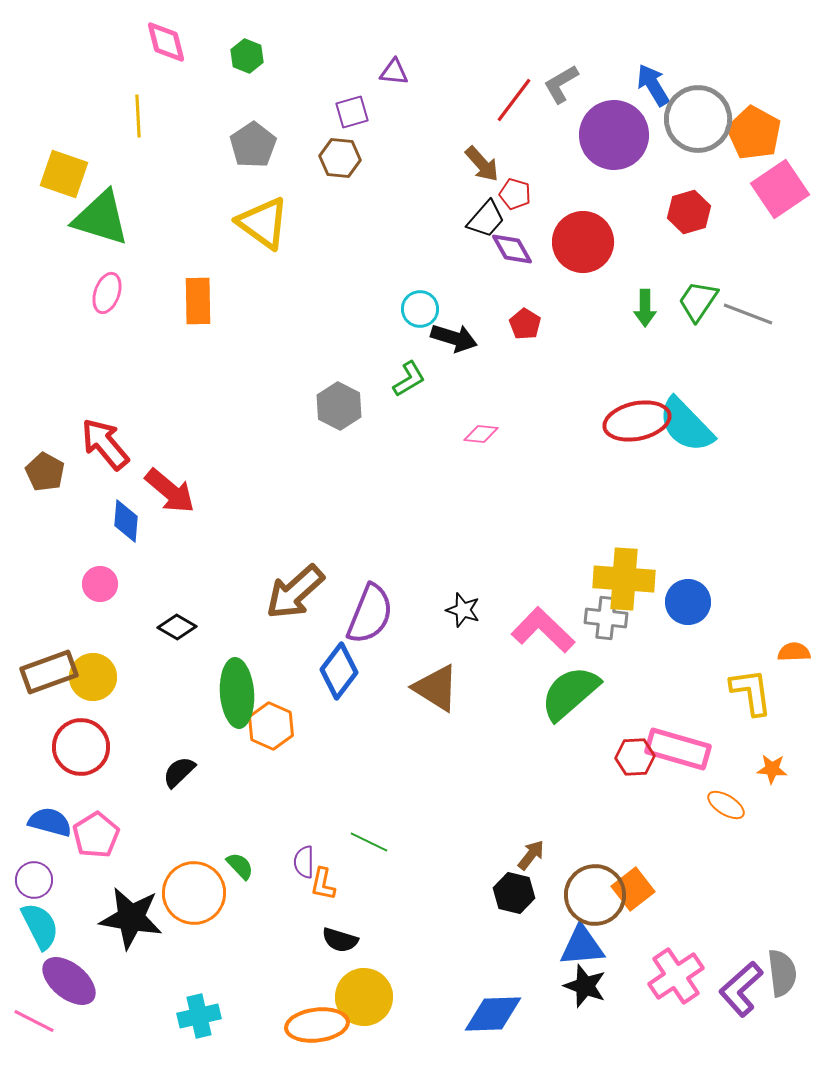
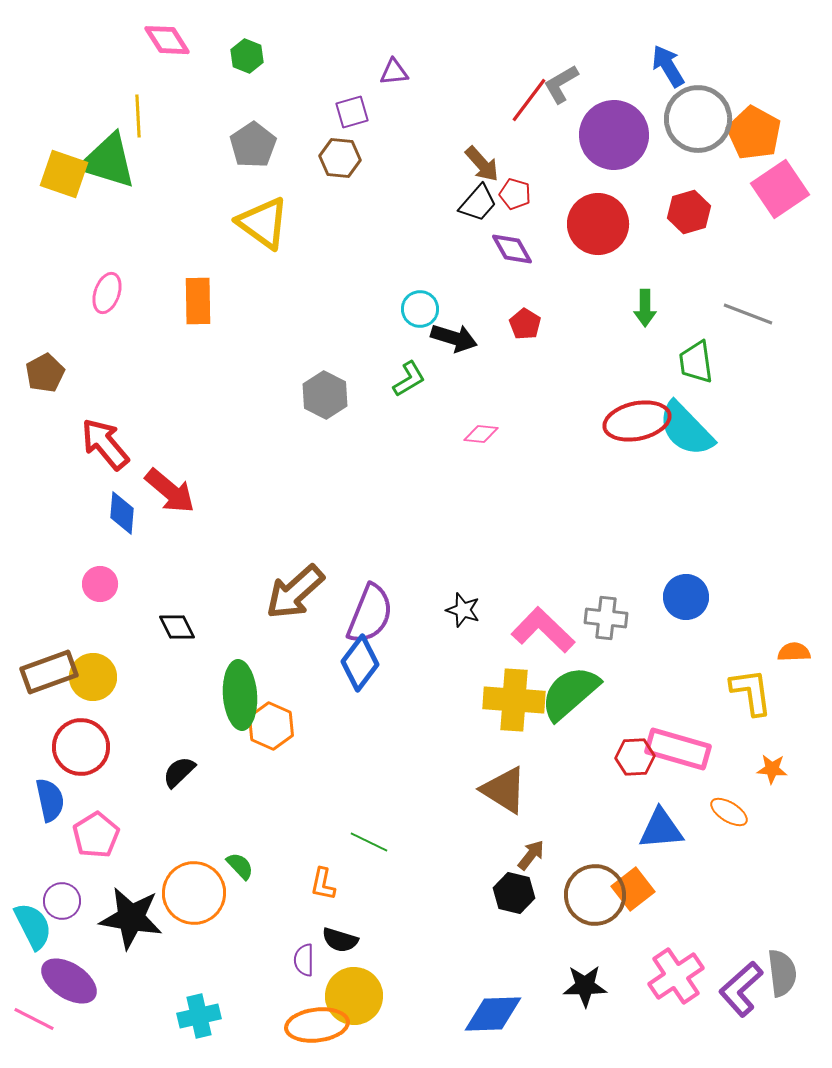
pink diamond at (166, 42): moved 1 px right, 2 px up; rotated 18 degrees counterclockwise
purple triangle at (394, 72): rotated 12 degrees counterclockwise
blue arrow at (653, 85): moved 15 px right, 19 px up
red line at (514, 100): moved 15 px right
green triangle at (101, 218): moved 7 px right, 57 px up
black trapezoid at (486, 219): moved 8 px left, 16 px up
red circle at (583, 242): moved 15 px right, 18 px up
green trapezoid at (698, 301): moved 2 px left, 61 px down; rotated 42 degrees counterclockwise
gray hexagon at (339, 406): moved 14 px left, 11 px up
cyan semicircle at (686, 425): moved 4 px down
brown pentagon at (45, 472): moved 99 px up; rotated 15 degrees clockwise
blue diamond at (126, 521): moved 4 px left, 8 px up
yellow cross at (624, 579): moved 110 px left, 121 px down
blue circle at (688, 602): moved 2 px left, 5 px up
black diamond at (177, 627): rotated 33 degrees clockwise
blue diamond at (339, 671): moved 21 px right, 8 px up
brown triangle at (436, 688): moved 68 px right, 102 px down
green ellipse at (237, 693): moved 3 px right, 2 px down
orange ellipse at (726, 805): moved 3 px right, 7 px down
blue semicircle at (50, 822): moved 22 px up; rotated 63 degrees clockwise
purple semicircle at (304, 862): moved 98 px down
purple circle at (34, 880): moved 28 px right, 21 px down
cyan semicircle at (40, 926): moved 7 px left
blue triangle at (582, 946): moved 79 px right, 117 px up
purple ellipse at (69, 981): rotated 6 degrees counterclockwise
black star at (585, 986): rotated 21 degrees counterclockwise
yellow circle at (364, 997): moved 10 px left, 1 px up
pink line at (34, 1021): moved 2 px up
